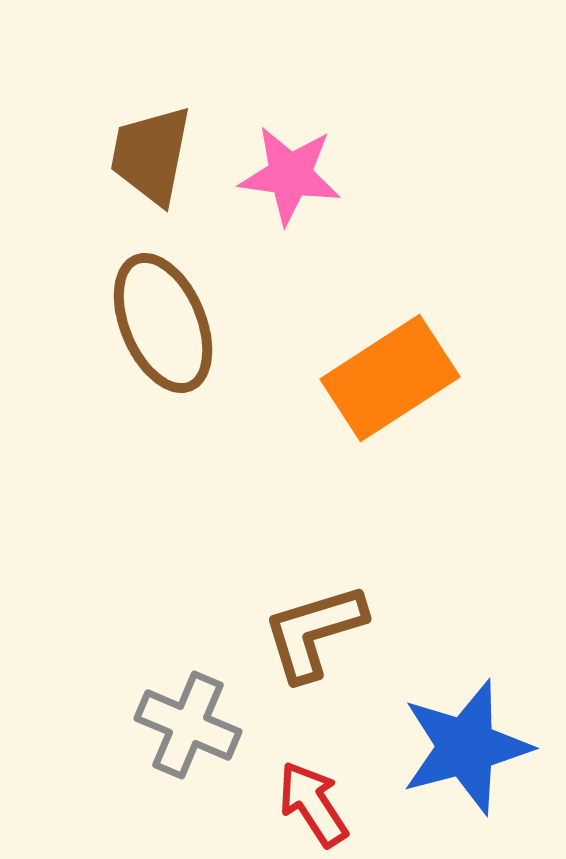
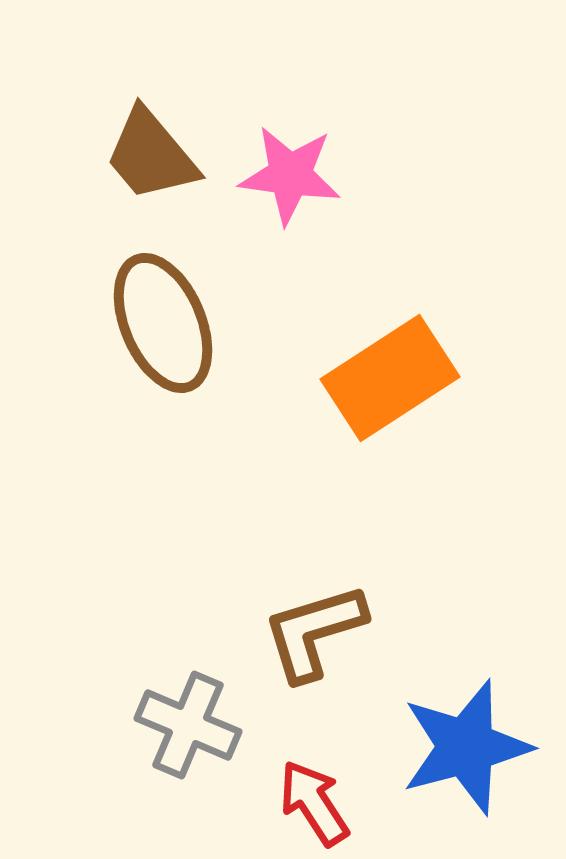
brown trapezoid: rotated 51 degrees counterclockwise
red arrow: moved 1 px right, 1 px up
